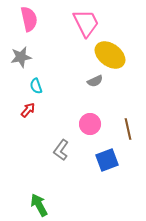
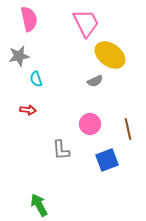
gray star: moved 2 px left, 1 px up
cyan semicircle: moved 7 px up
red arrow: rotated 56 degrees clockwise
gray L-shape: rotated 40 degrees counterclockwise
